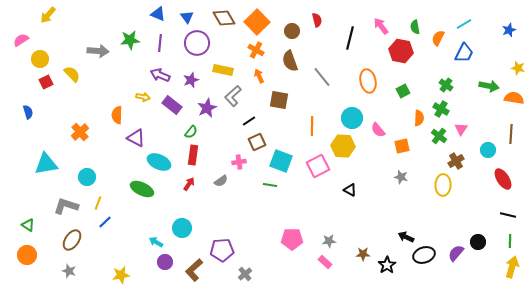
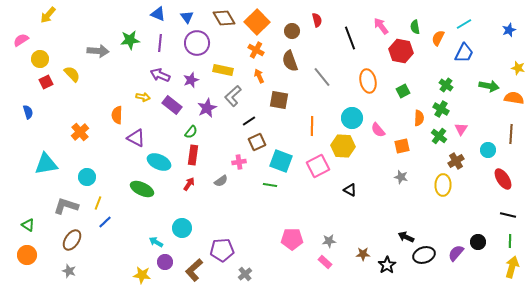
black line at (350, 38): rotated 35 degrees counterclockwise
yellow star at (121, 275): moved 21 px right; rotated 18 degrees clockwise
